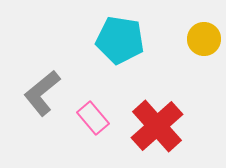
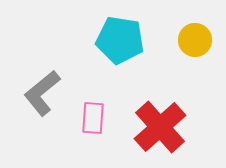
yellow circle: moved 9 px left, 1 px down
pink rectangle: rotated 44 degrees clockwise
red cross: moved 3 px right, 1 px down
